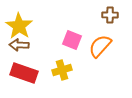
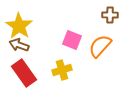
brown arrow: rotated 18 degrees clockwise
red rectangle: rotated 36 degrees clockwise
